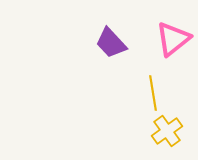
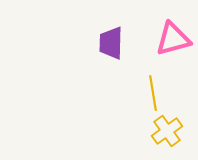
pink triangle: rotated 24 degrees clockwise
purple trapezoid: rotated 44 degrees clockwise
